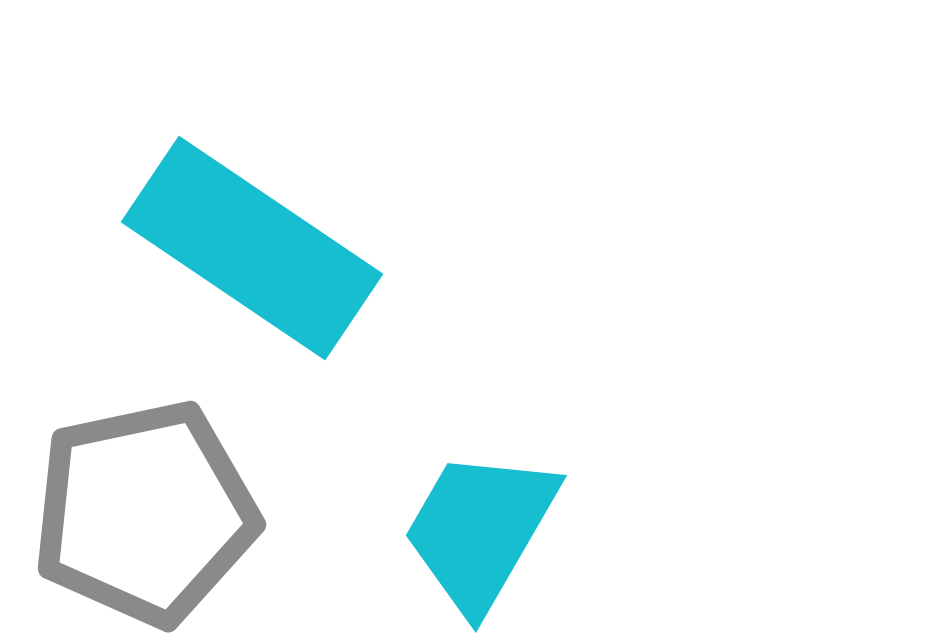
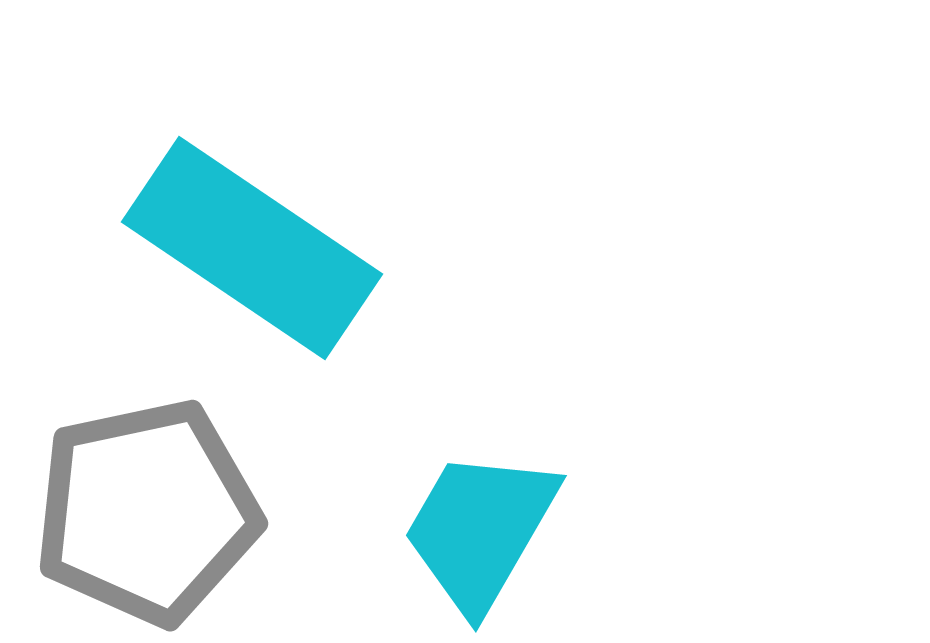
gray pentagon: moved 2 px right, 1 px up
